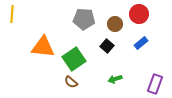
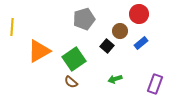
yellow line: moved 13 px down
gray pentagon: rotated 20 degrees counterclockwise
brown circle: moved 5 px right, 7 px down
orange triangle: moved 4 px left, 4 px down; rotated 35 degrees counterclockwise
